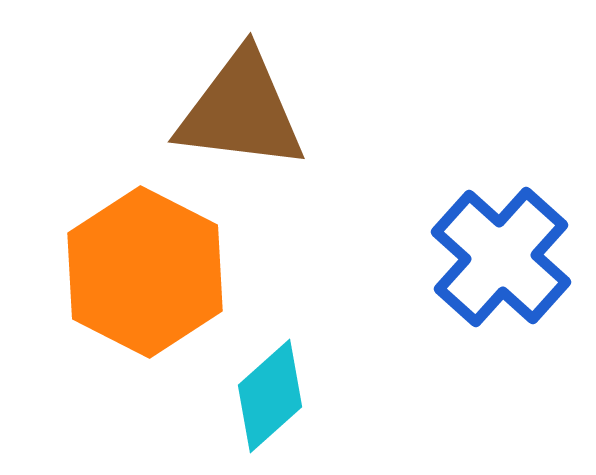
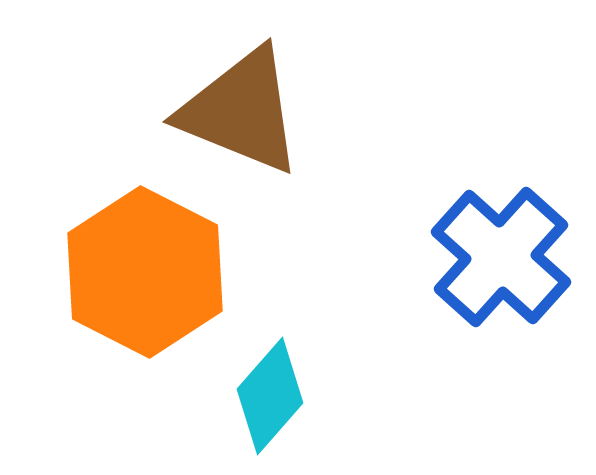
brown triangle: rotated 15 degrees clockwise
cyan diamond: rotated 7 degrees counterclockwise
